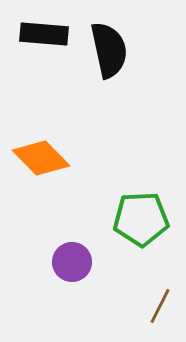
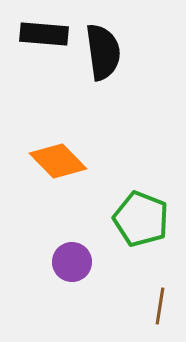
black semicircle: moved 6 px left, 2 px down; rotated 4 degrees clockwise
orange diamond: moved 17 px right, 3 px down
green pentagon: rotated 24 degrees clockwise
brown line: rotated 18 degrees counterclockwise
